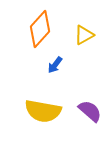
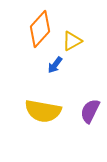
yellow triangle: moved 12 px left, 6 px down
purple semicircle: rotated 105 degrees counterclockwise
